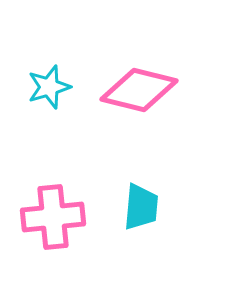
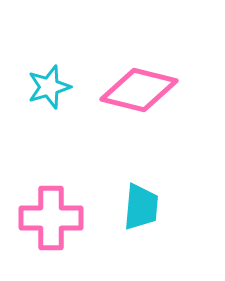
pink cross: moved 2 px left, 1 px down; rotated 6 degrees clockwise
